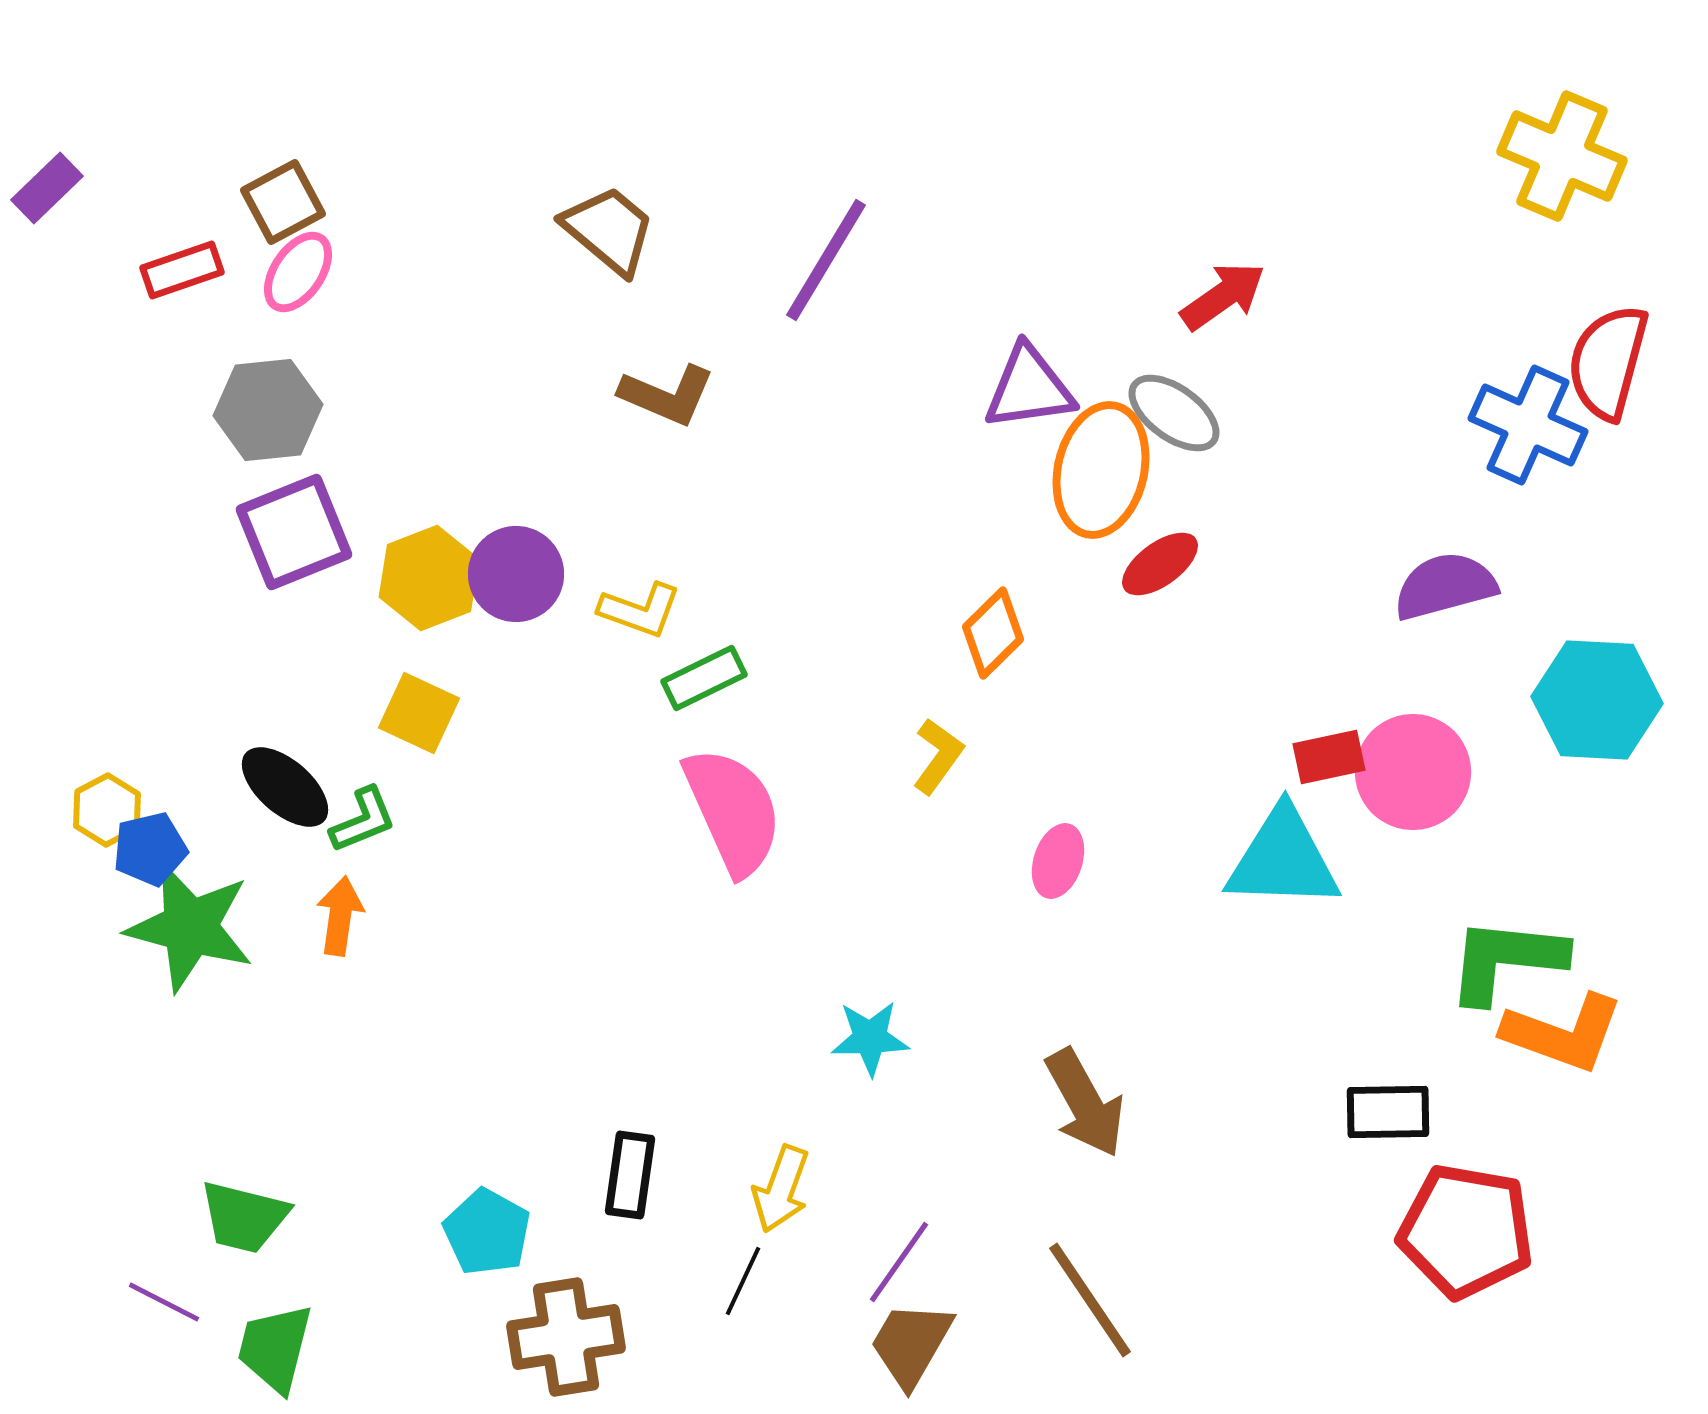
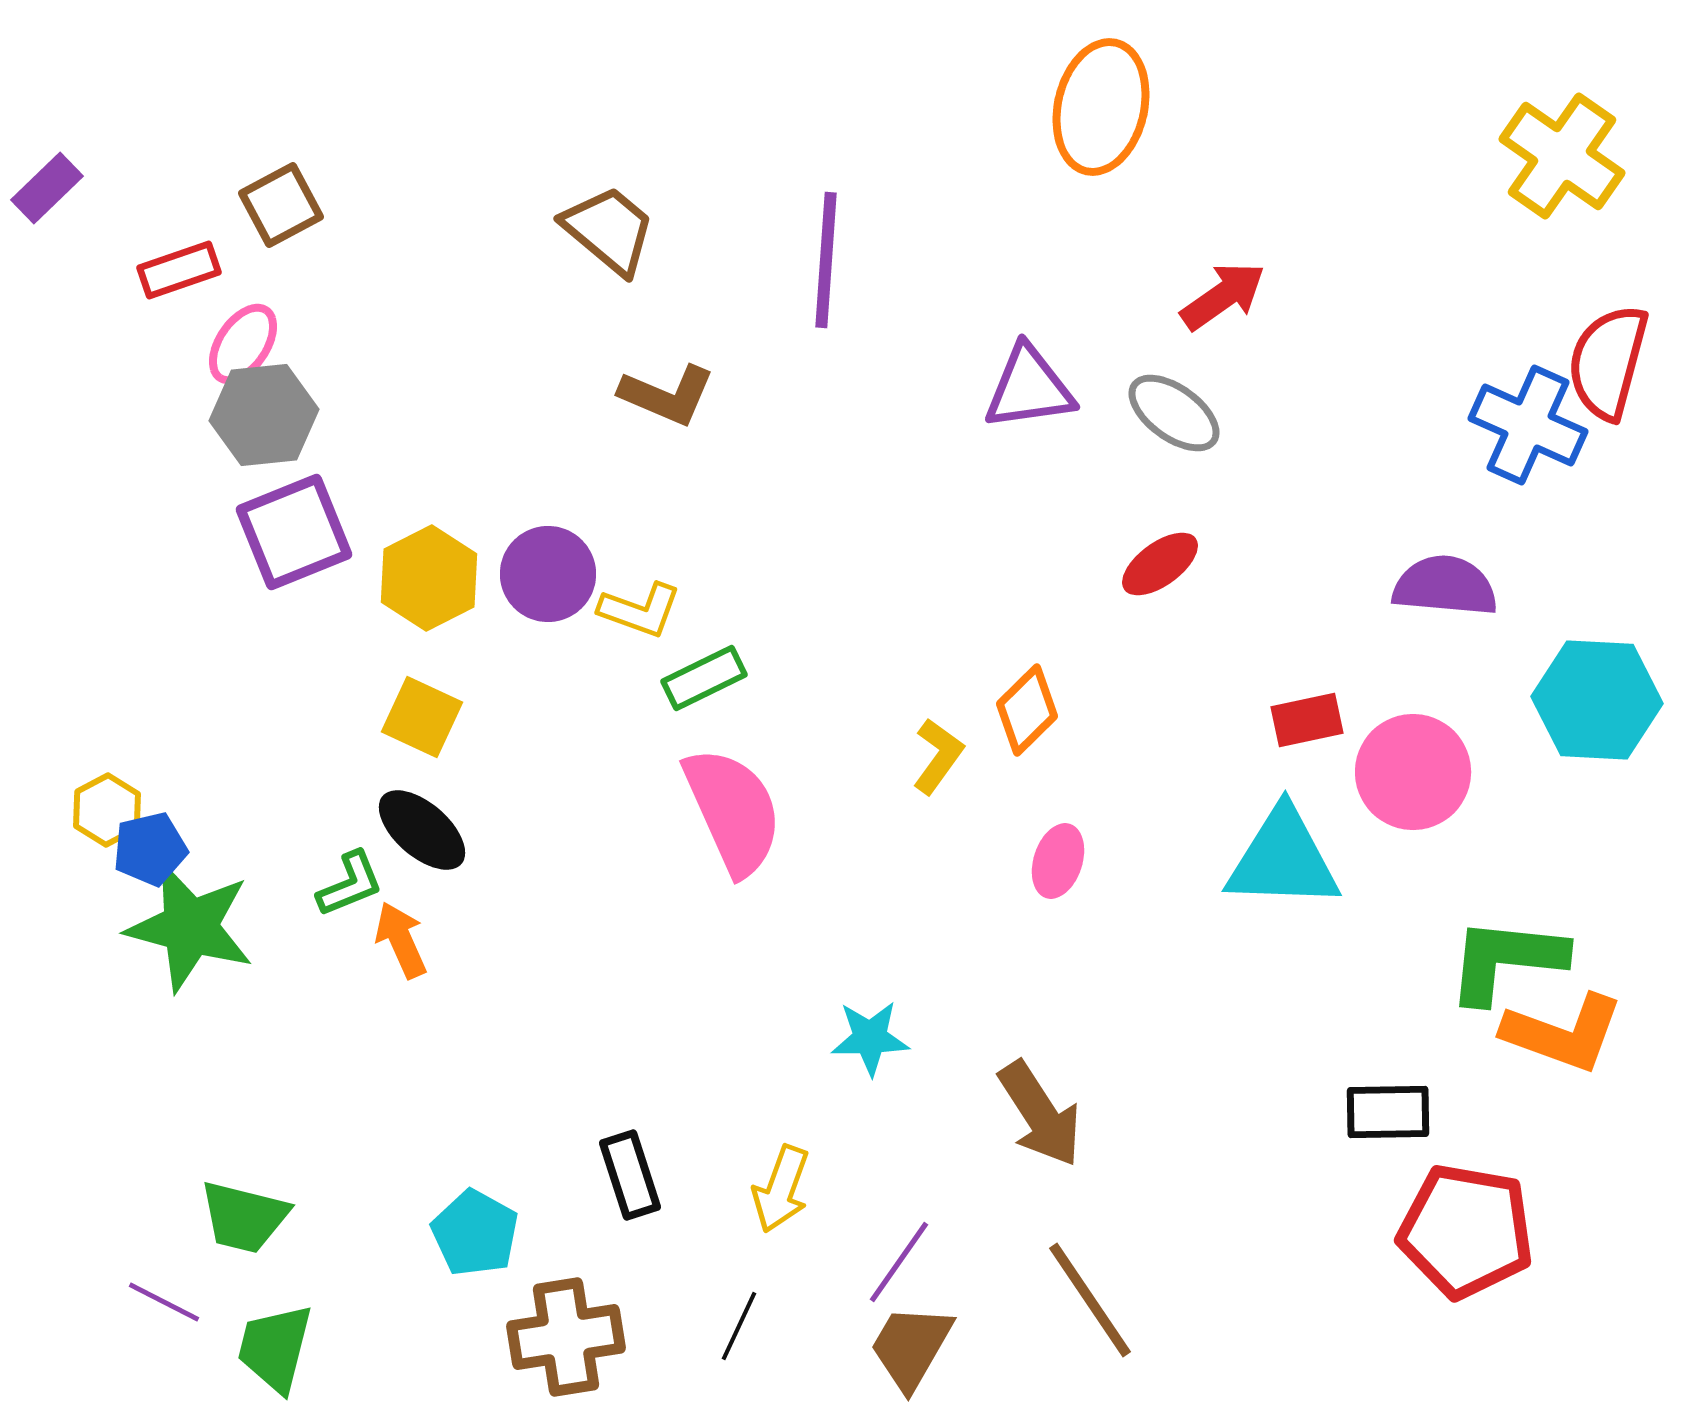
yellow cross at (1562, 156): rotated 12 degrees clockwise
brown square at (283, 202): moved 2 px left, 3 px down
purple line at (826, 260): rotated 27 degrees counterclockwise
red rectangle at (182, 270): moved 3 px left
pink ellipse at (298, 272): moved 55 px left, 72 px down
gray hexagon at (268, 410): moved 4 px left, 5 px down
orange ellipse at (1101, 470): moved 363 px up
purple circle at (516, 574): moved 32 px right
yellow hexagon at (429, 578): rotated 6 degrees counterclockwise
purple semicircle at (1445, 586): rotated 20 degrees clockwise
orange diamond at (993, 633): moved 34 px right, 77 px down
yellow square at (419, 713): moved 3 px right, 4 px down
red rectangle at (1329, 757): moved 22 px left, 37 px up
black ellipse at (285, 787): moved 137 px right, 43 px down
green L-shape at (363, 820): moved 13 px left, 64 px down
orange arrow at (340, 916): moved 61 px right, 24 px down; rotated 32 degrees counterclockwise
brown arrow at (1085, 1103): moved 45 px left, 11 px down; rotated 4 degrees counterclockwise
black rectangle at (630, 1175): rotated 26 degrees counterclockwise
cyan pentagon at (487, 1232): moved 12 px left, 1 px down
black line at (743, 1281): moved 4 px left, 45 px down
brown trapezoid at (911, 1344): moved 3 px down
